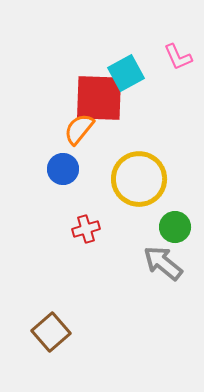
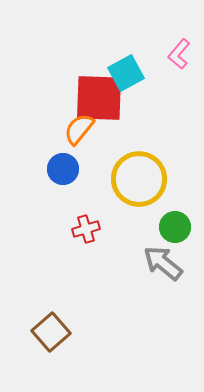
pink L-shape: moved 1 px right, 3 px up; rotated 64 degrees clockwise
